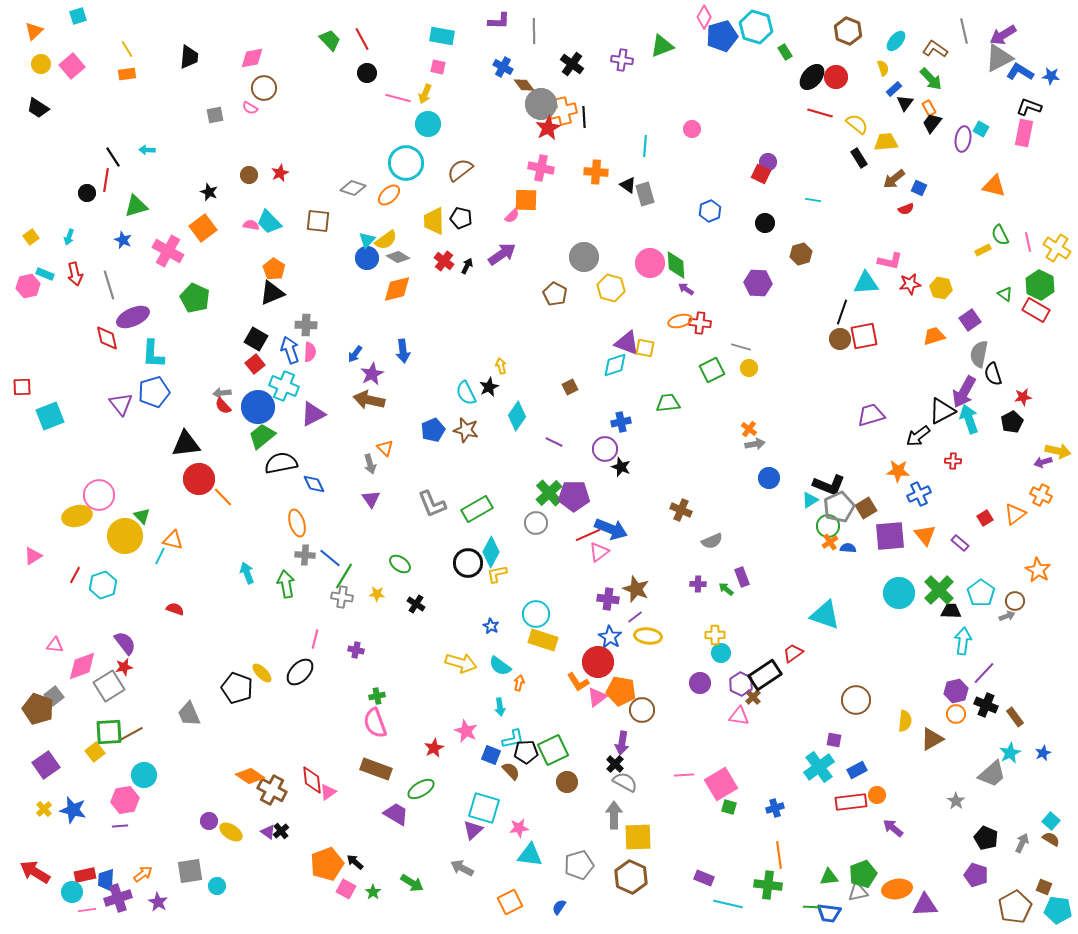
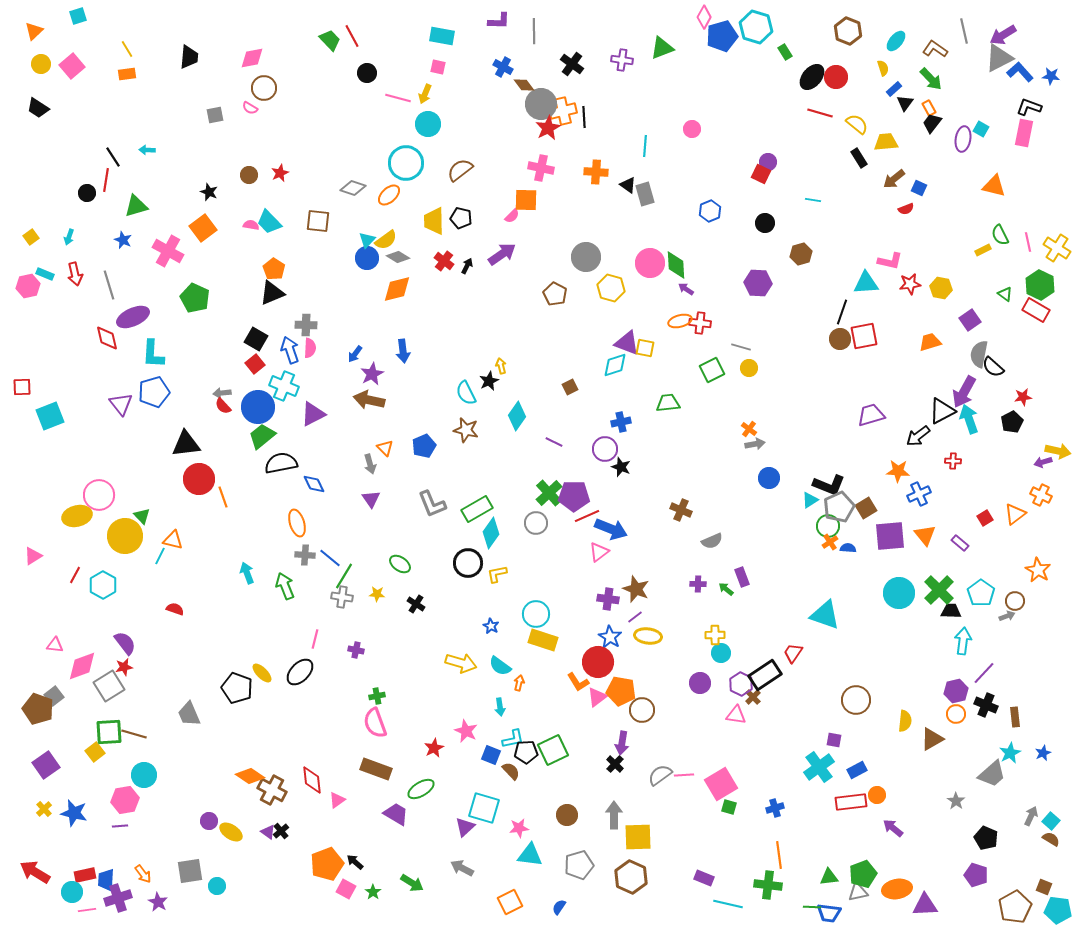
red line at (362, 39): moved 10 px left, 3 px up
green triangle at (662, 46): moved 2 px down
blue L-shape at (1020, 72): rotated 16 degrees clockwise
gray circle at (584, 257): moved 2 px right
orange trapezoid at (934, 336): moved 4 px left, 6 px down
pink semicircle at (310, 352): moved 4 px up
black semicircle at (993, 374): moved 7 px up; rotated 30 degrees counterclockwise
black star at (489, 387): moved 6 px up
blue pentagon at (433, 430): moved 9 px left, 16 px down
orange line at (223, 497): rotated 25 degrees clockwise
red line at (588, 535): moved 1 px left, 19 px up
cyan diamond at (491, 552): moved 19 px up; rotated 8 degrees clockwise
green arrow at (286, 584): moved 1 px left, 2 px down; rotated 12 degrees counterclockwise
cyan hexagon at (103, 585): rotated 12 degrees counterclockwise
red trapezoid at (793, 653): rotated 20 degrees counterclockwise
pink triangle at (739, 716): moved 3 px left, 1 px up
brown rectangle at (1015, 717): rotated 30 degrees clockwise
brown line at (131, 734): moved 3 px right; rotated 45 degrees clockwise
brown circle at (567, 782): moved 33 px down
gray semicircle at (625, 782): moved 35 px right, 7 px up; rotated 65 degrees counterclockwise
pink triangle at (328, 792): moved 9 px right, 8 px down
blue star at (73, 810): moved 1 px right, 3 px down
purple triangle at (473, 830): moved 8 px left, 3 px up
gray arrow at (1022, 843): moved 9 px right, 27 px up
orange arrow at (143, 874): rotated 90 degrees clockwise
